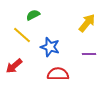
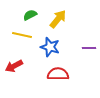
green semicircle: moved 3 px left
yellow arrow: moved 29 px left, 4 px up
yellow line: rotated 30 degrees counterclockwise
purple line: moved 6 px up
red arrow: rotated 12 degrees clockwise
